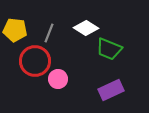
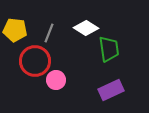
green trapezoid: rotated 120 degrees counterclockwise
pink circle: moved 2 px left, 1 px down
